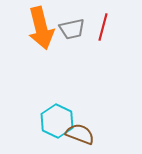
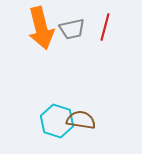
red line: moved 2 px right
cyan hexagon: rotated 8 degrees counterclockwise
brown semicircle: moved 1 px right, 14 px up; rotated 12 degrees counterclockwise
